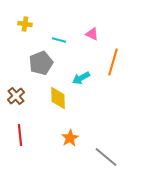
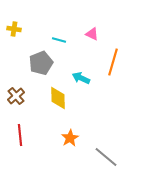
yellow cross: moved 11 px left, 5 px down
cyan arrow: rotated 54 degrees clockwise
